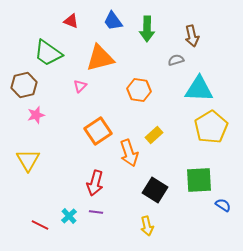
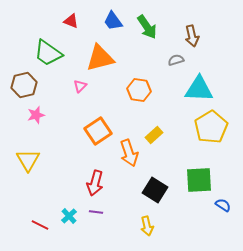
green arrow: moved 2 px up; rotated 35 degrees counterclockwise
